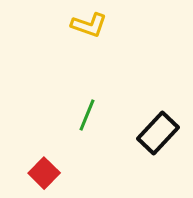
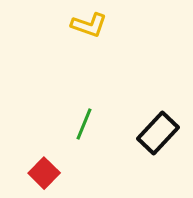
green line: moved 3 px left, 9 px down
